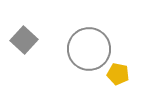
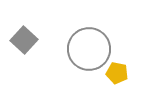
yellow pentagon: moved 1 px left, 1 px up
